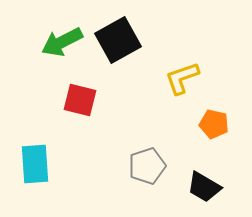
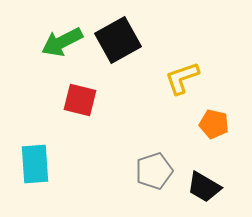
gray pentagon: moved 7 px right, 5 px down
